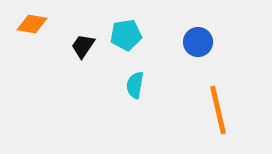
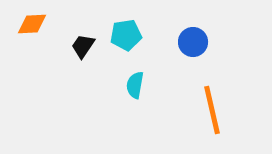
orange diamond: rotated 12 degrees counterclockwise
blue circle: moved 5 px left
orange line: moved 6 px left
